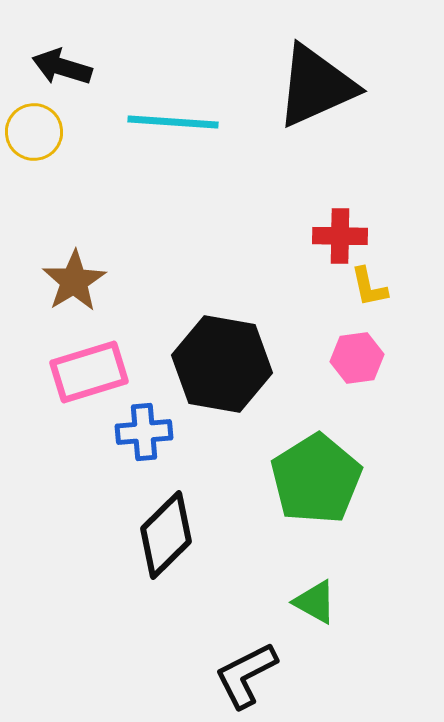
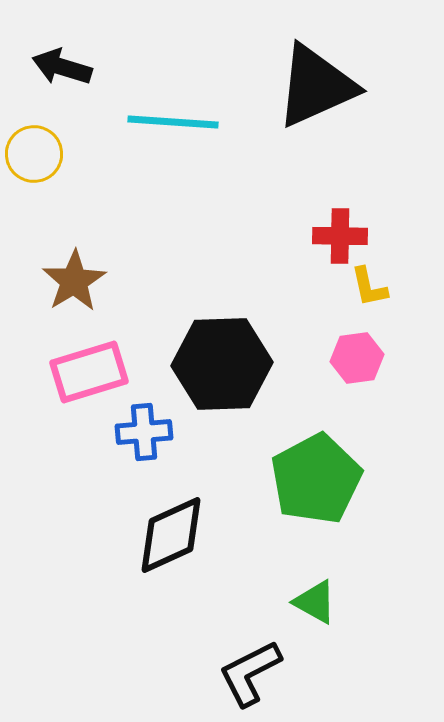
yellow circle: moved 22 px down
black hexagon: rotated 12 degrees counterclockwise
green pentagon: rotated 4 degrees clockwise
black diamond: moved 5 px right; rotated 20 degrees clockwise
black L-shape: moved 4 px right, 2 px up
